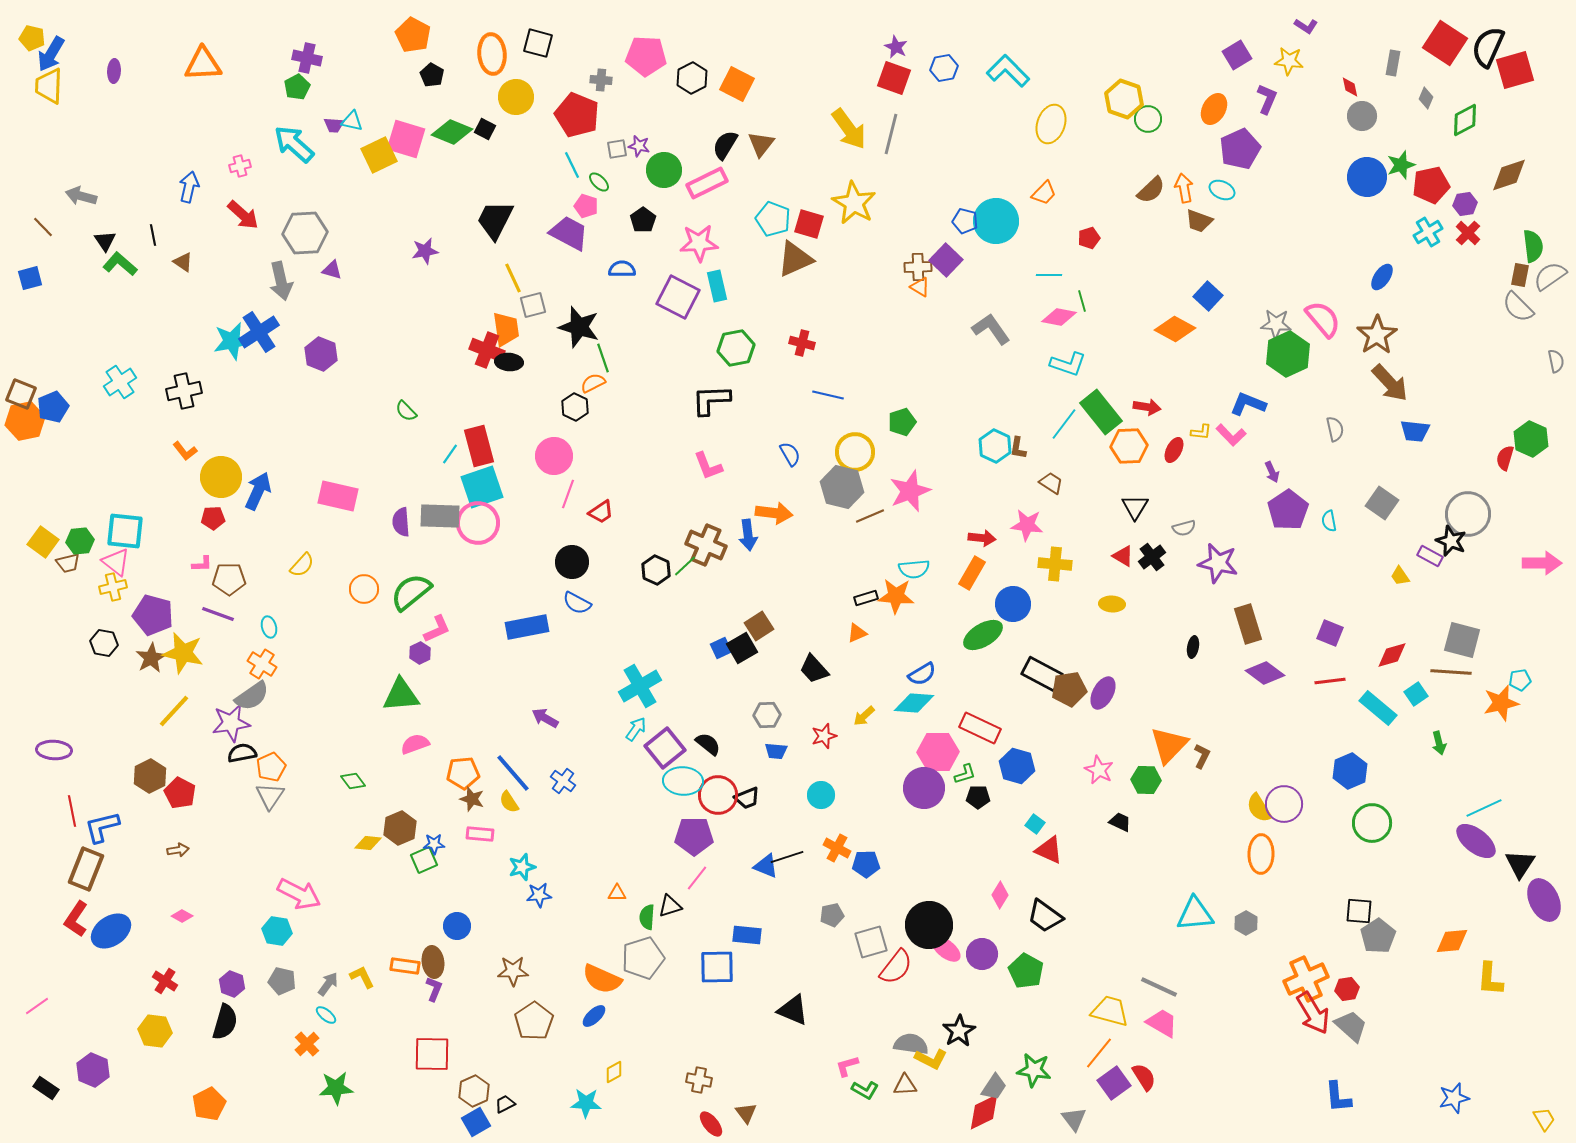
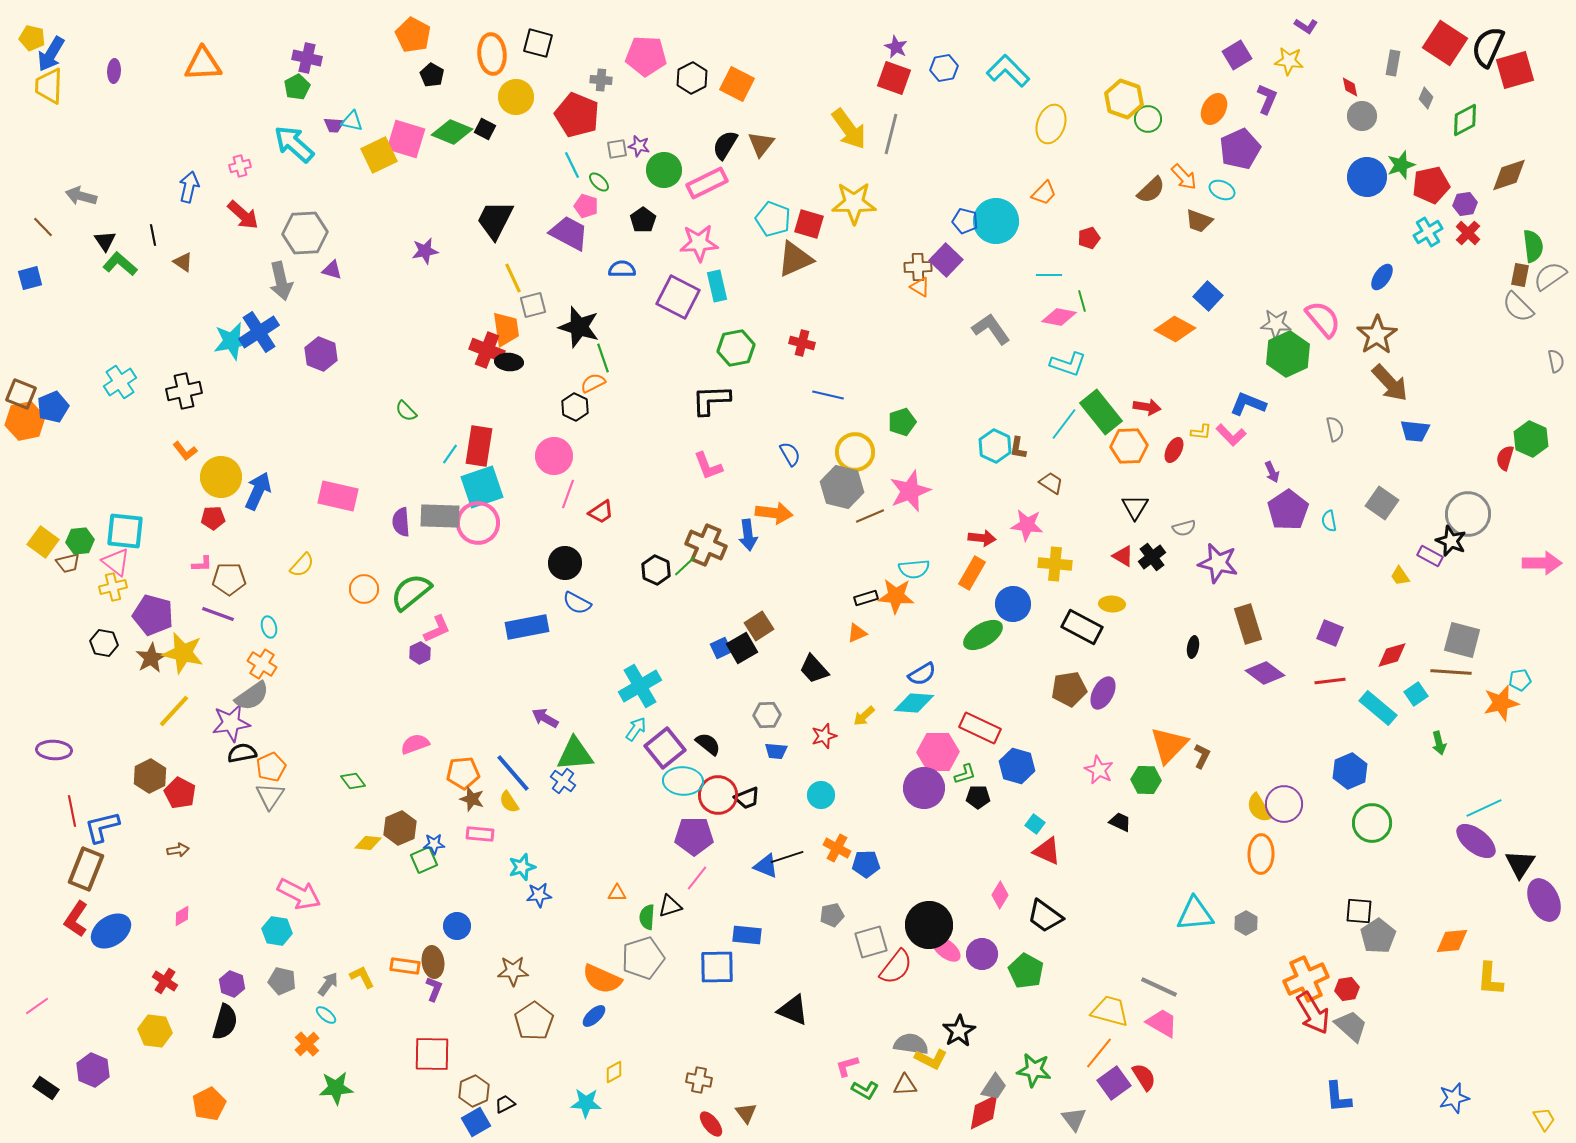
orange arrow at (1184, 188): moved 11 px up; rotated 148 degrees clockwise
yellow star at (854, 203): rotated 30 degrees counterclockwise
red rectangle at (479, 446): rotated 24 degrees clockwise
black circle at (572, 562): moved 7 px left, 1 px down
black rectangle at (1042, 674): moved 40 px right, 47 px up
green triangle at (401, 695): moved 174 px right, 59 px down
red triangle at (1049, 850): moved 2 px left, 1 px down
pink diamond at (182, 916): rotated 60 degrees counterclockwise
